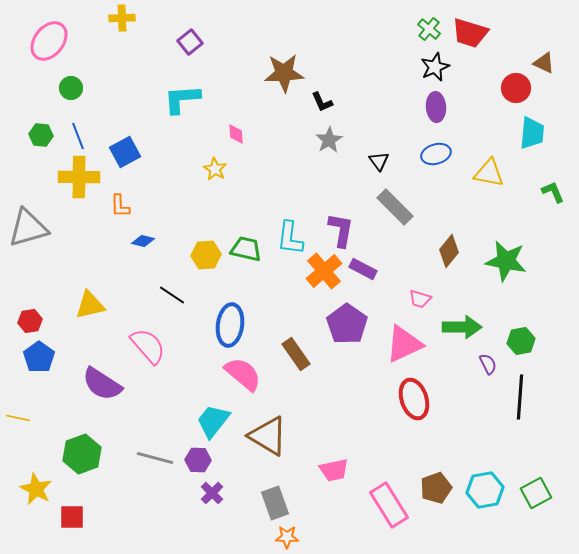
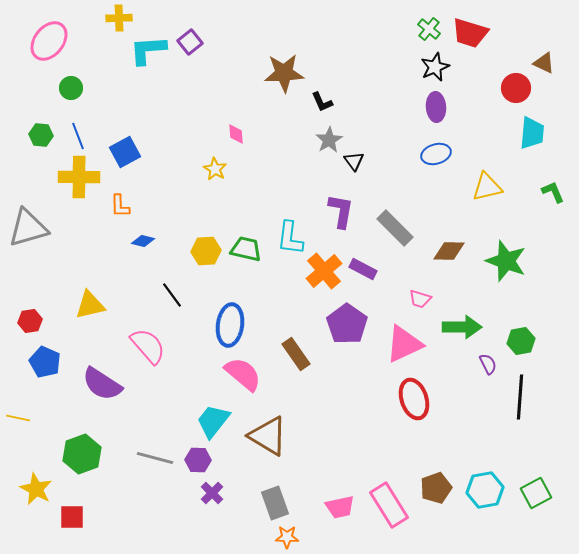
yellow cross at (122, 18): moved 3 px left
cyan L-shape at (182, 99): moved 34 px left, 49 px up
black triangle at (379, 161): moved 25 px left
yellow triangle at (489, 173): moved 2 px left, 14 px down; rotated 24 degrees counterclockwise
gray rectangle at (395, 207): moved 21 px down
purple L-shape at (341, 230): moved 19 px up
brown diamond at (449, 251): rotated 52 degrees clockwise
yellow hexagon at (206, 255): moved 4 px up
green star at (506, 261): rotated 9 degrees clockwise
black line at (172, 295): rotated 20 degrees clockwise
blue pentagon at (39, 357): moved 6 px right, 5 px down; rotated 12 degrees counterclockwise
pink trapezoid at (334, 470): moved 6 px right, 37 px down
